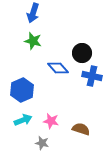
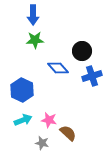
blue arrow: moved 2 px down; rotated 18 degrees counterclockwise
green star: moved 2 px right, 1 px up; rotated 18 degrees counterclockwise
black circle: moved 2 px up
blue cross: rotated 30 degrees counterclockwise
blue hexagon: rotated 10 degrees counterclockwise
pink star: moved 2 px left, 1 px up
brown semicircle: moved 13 px left, 4 px down; rotated 24 degrees clockwise
